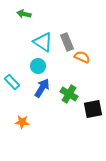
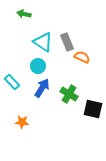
black square: rotated 24 degrees clockwise
